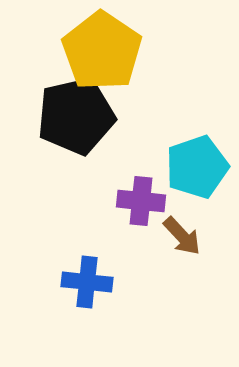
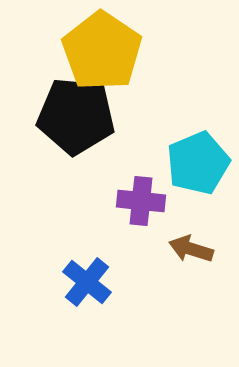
black pentagon: rotated 18 degrees clockwise
cyan pentagon: moved 1 px right, 4 px up; rotated 4 degrees counterclockwise
brown arrow: moved 9 px right, 13 px down; rotated 150 degrees clockwise
blue cross: rotated 33 degrees clockwise
